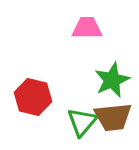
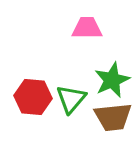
red hexagon: rotated 9 degrees counterclockwise
green triangle: moved 11 px left, 23 px up
